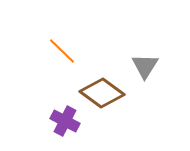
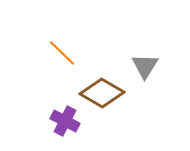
orange line: moved 2 px down
brown diamond: rotated 6 degrees counterclockwise
